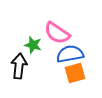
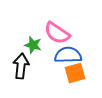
blue semicircle: moved 2 px left, 1 px down; rotated 8 degrees clockwise
black arrow: moved 2 px right
